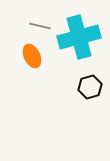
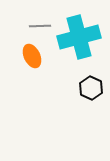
gray line: rotated 15 degrees counterclockwise
black hexagon: moved 1 px right, 1 px down; rotated 20 degrees counterclockwise
